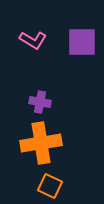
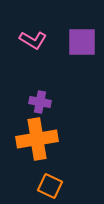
orange cross: moved 4 px left, 4 px up
